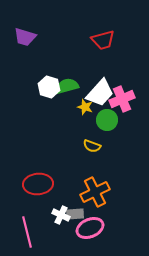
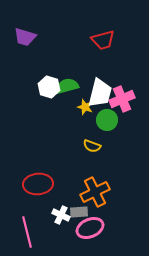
white trapezoid: rotated 28 degrees counterclockwise
gray rectangle: moved 4 px right, 2 px up
